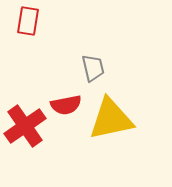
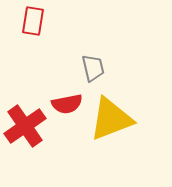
red rectangle: moved 5 px right
red semicircle: moved 1 px right, 1 px up
yellow triangle: rotated 9 degrees counterclockwise
